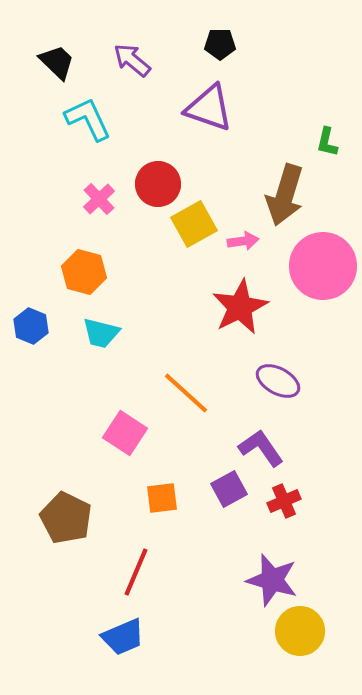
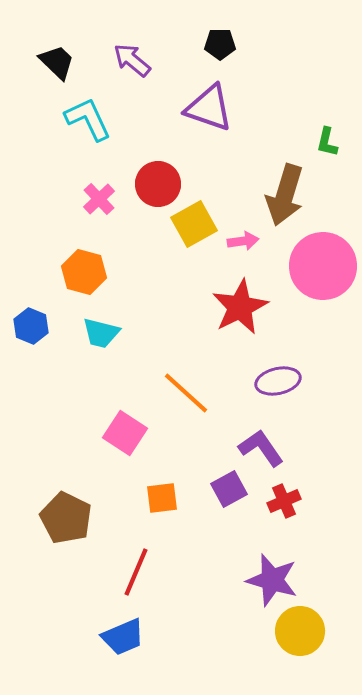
purple ellipse: rotated 42 degrees counterclockwise
